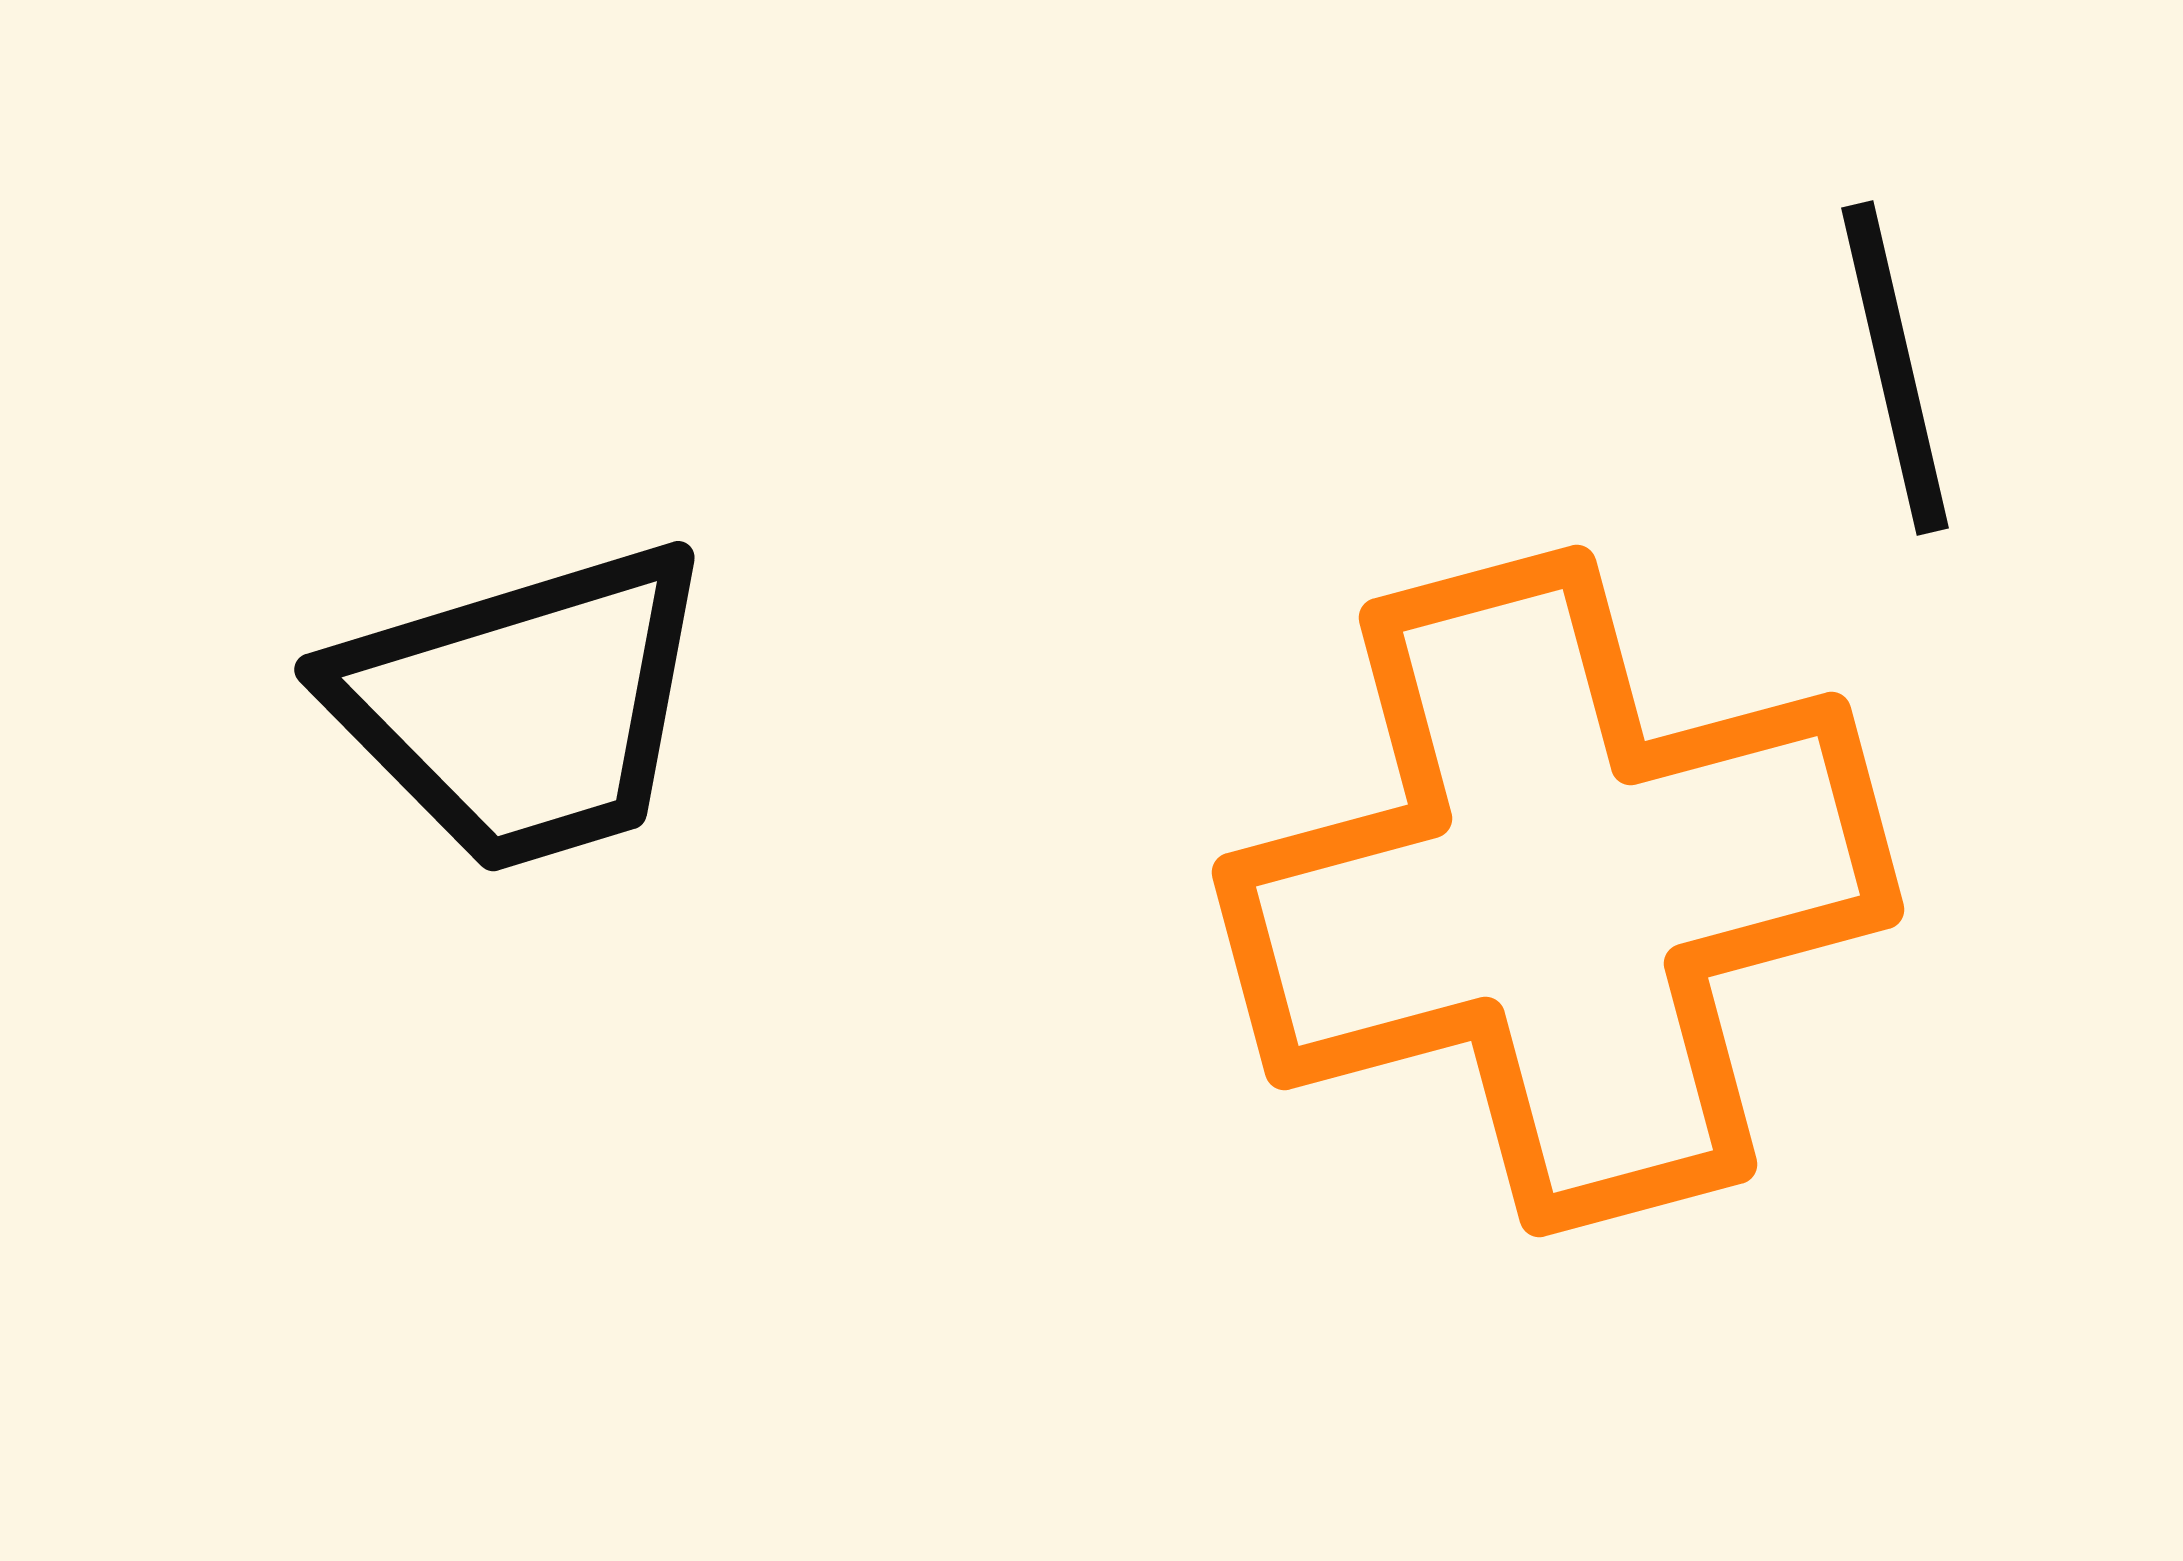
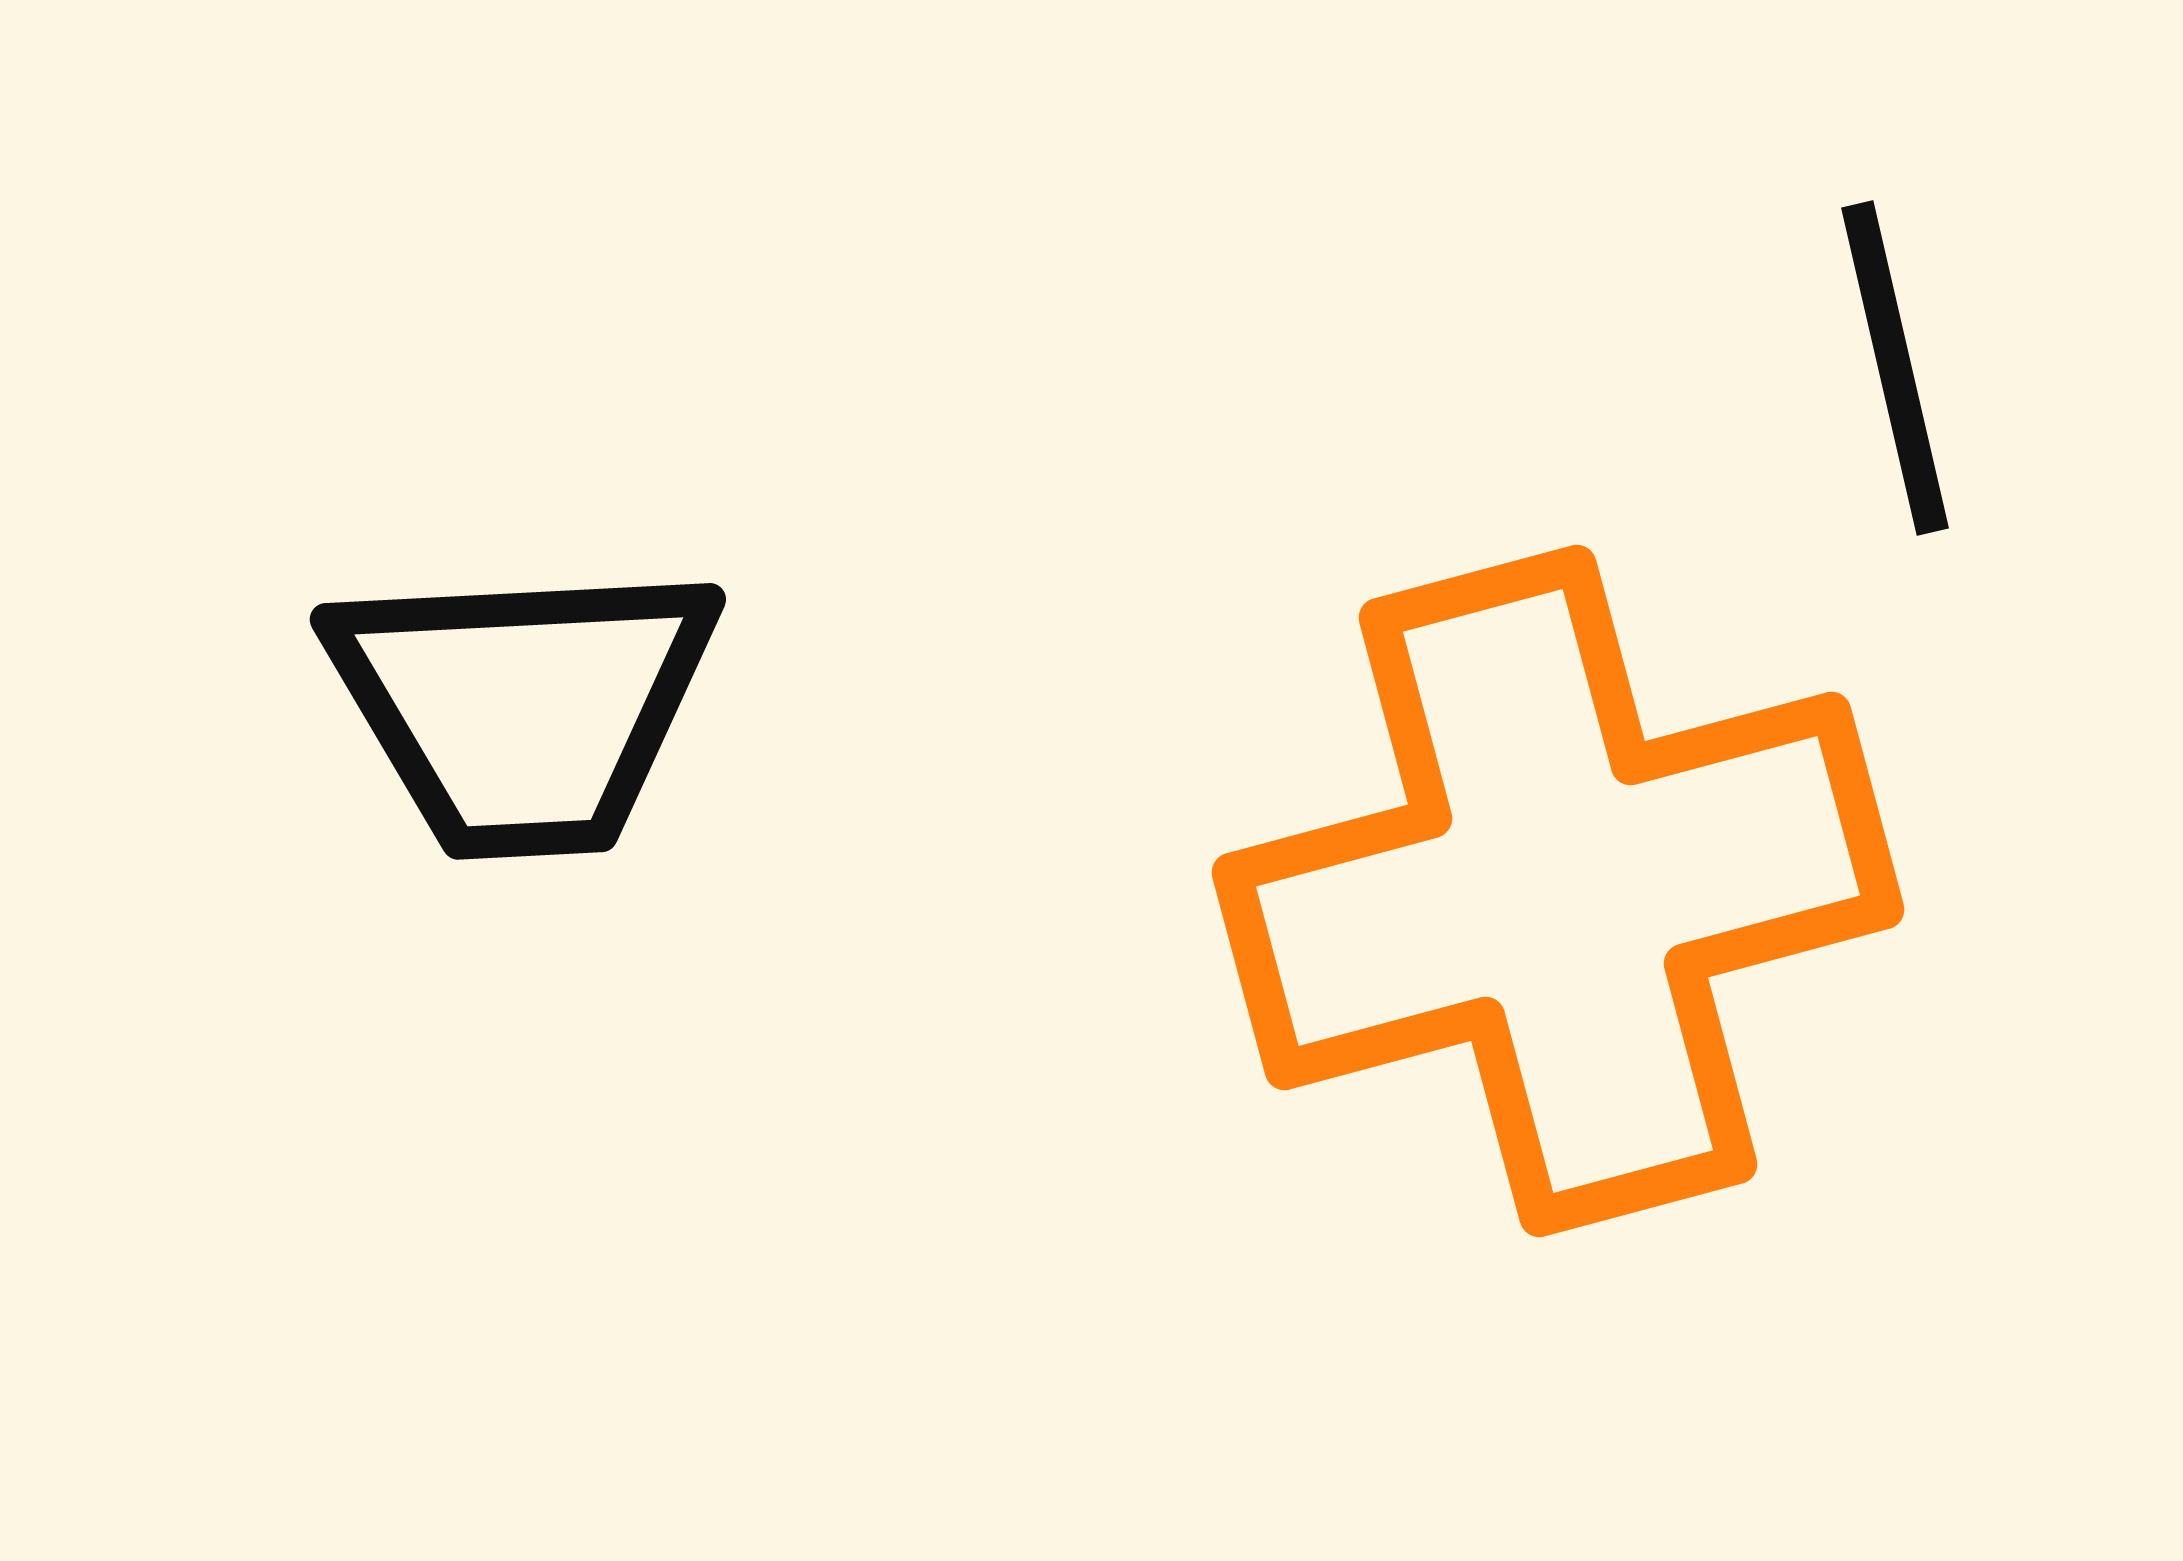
black trapezoid: rotated 14 degrees clockwise
